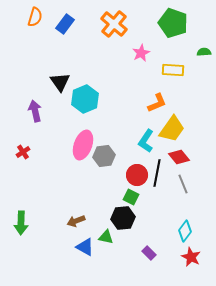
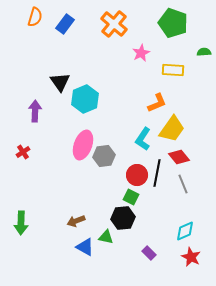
purple arrow: rotated 15 degrees clockwise
cyan L-shape: moved 3 px left, 2 px up
cyan diamond: rotated 30 degrees clockwise
